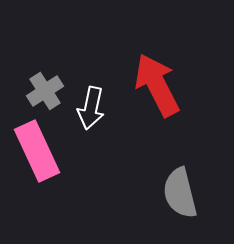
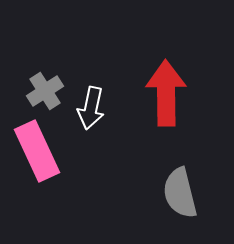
red arrow: moved 9 px right, 8 px down; rotated 26 degrees clockwise
